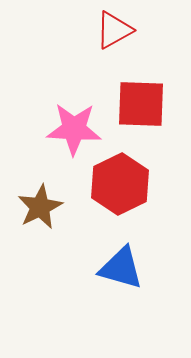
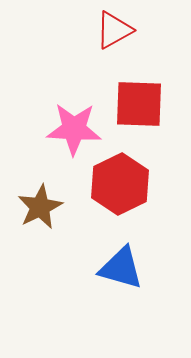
red square: moved 2 px left
